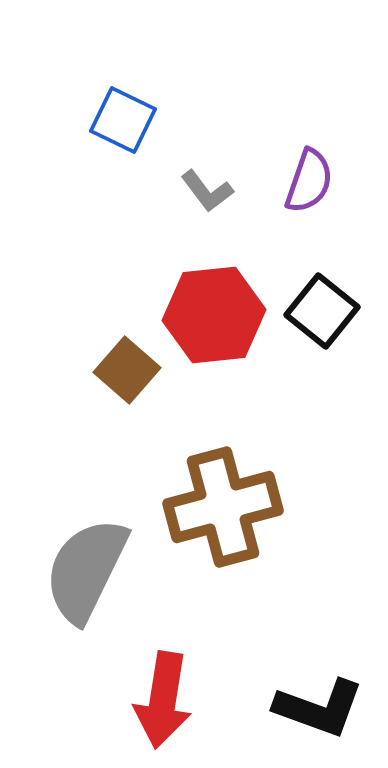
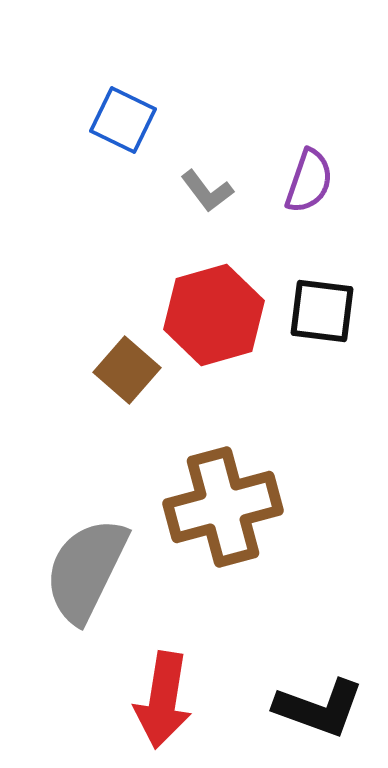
black square: rotated 32 degrees counterclockwise
red hexagon: rotated 10 degrees counterclockwise
